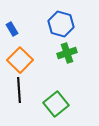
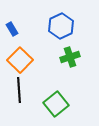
blue hexagon: moved 2 px down; rotated 20 degrees clockwise
green cross: moved 3 px right, 4 px down
